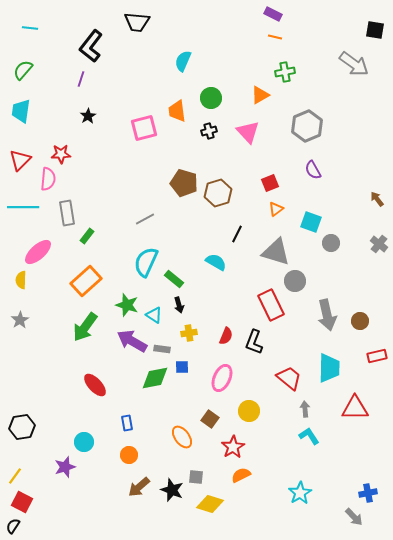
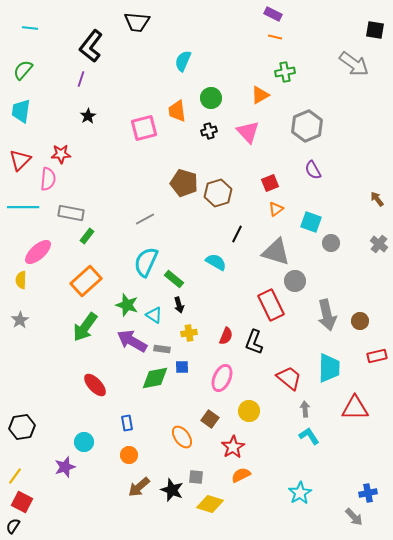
gray rectangle at (67, 213): moved 4 px right; rotated 70 degrees counterclockwise
